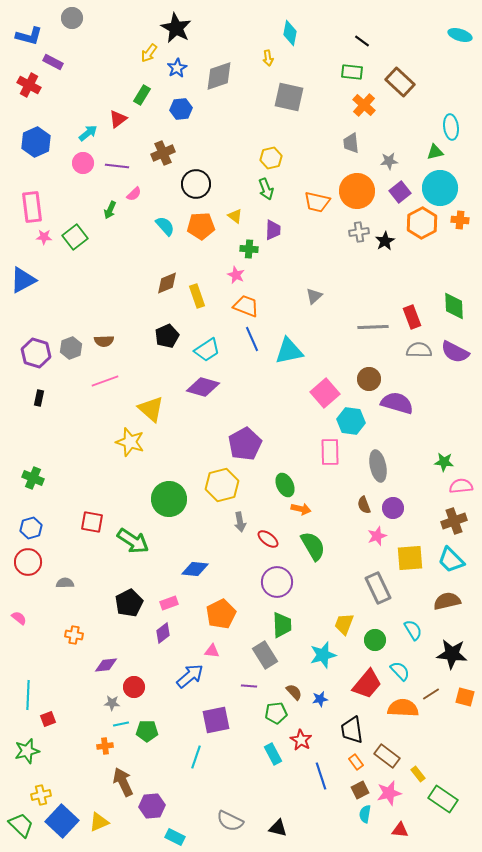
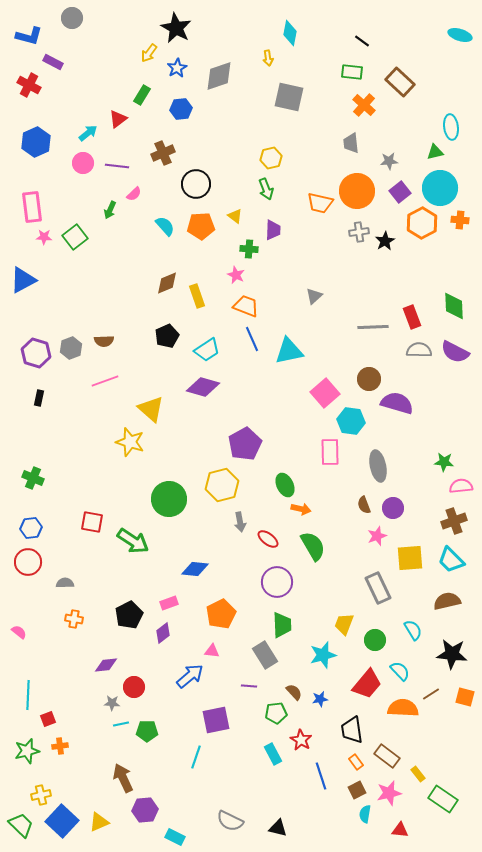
orange trapezoid at (317, 202): moved 3 px right, 1 px down
blue hexagon at (31, 528): rotated 10 degrees clockwise
black pentagon at (129, 603): moved 12 px down
pink semicircle at (19, 618): moved 14 px down
orange cross at (74, 635): moved 16 px up
orange cross at (105, 746): moved 45 px left
brown arrow at (123, 782): moved 4 px up
brown square at (360, 790): moved 3 px left
purple hexagon at (152, 806): moved 7 px left, 4 px down
